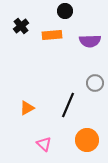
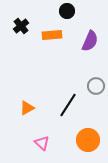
black circle: moved 2 px right
purple semicircle: rotated 65 degrees counterclockwise
gray circle: moved 1 px right, 3 px down
black line: rotated 10 degrees clockwise
orange circle: moved 1 px right
pink triangle: moved 2 px left, 1 px up
